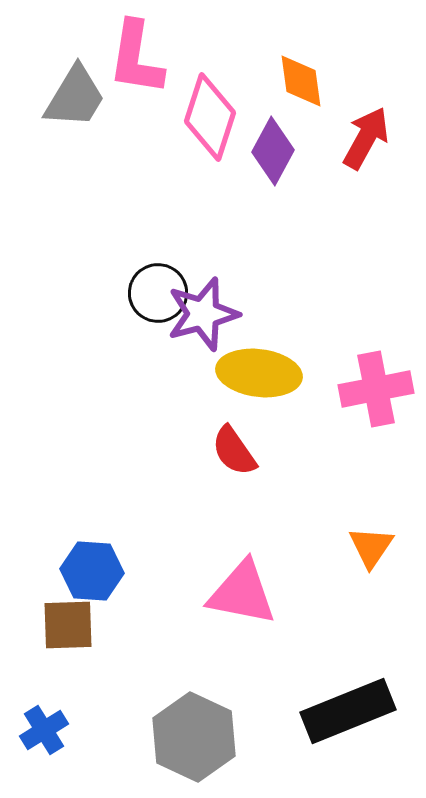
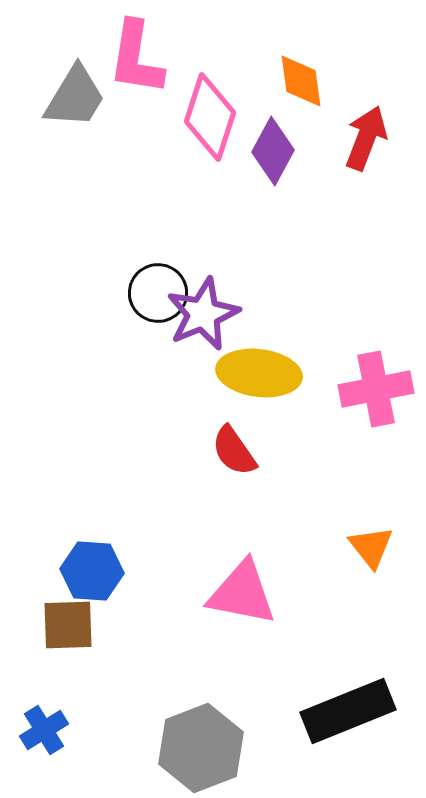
red arrow: rotated 8 degrees counterclockwise
purple star: rotated 8 degrees counterclockwise
orange triangle: rotated 12 degrees counterclockwise
gray hexagon: moved 7 px right, 11 px down; rotated 14 degrees clockwise
